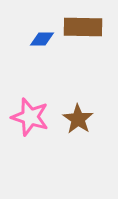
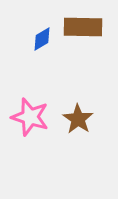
blue diamond: rotated 30 degrees counterclockwise
